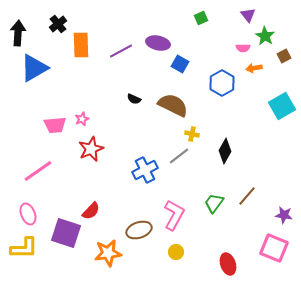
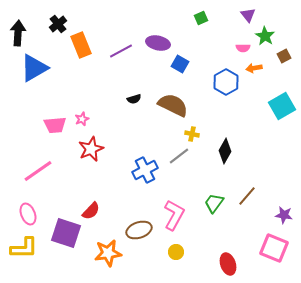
orange rectangle: rotated 20 degrees counterclockwise
blue hexagon: moved 4 px right, 1 px up
black semicircle: rotated 40 degrees counterclockwise
